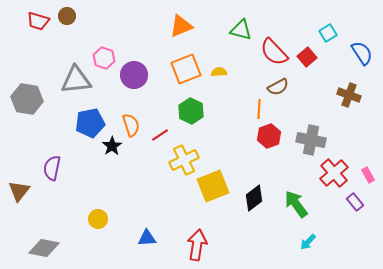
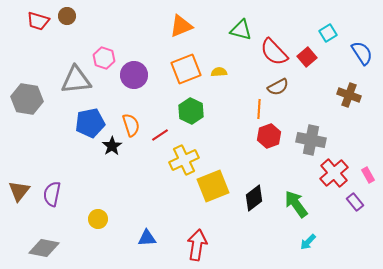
purple semicircle: moved 26 px down
